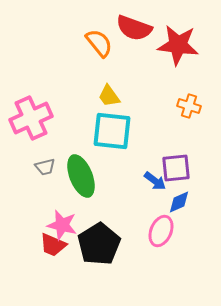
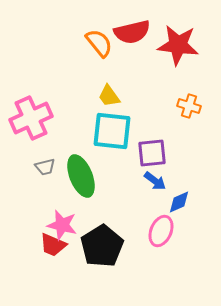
red semicircle: moved 2 px left, 4 px down; rotated 33 degrees counterclockwise
purple square: moved 24 px left, 15 px up
black pentagon: moved 3 px right, 2 px down
